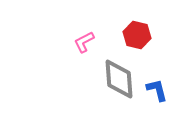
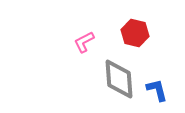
red hexagon: moved 2 px left, 2 px up
